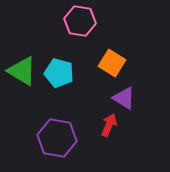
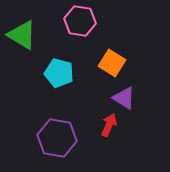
green triangle: moved 36 px up
